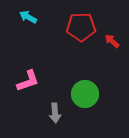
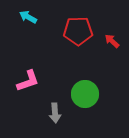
red pentagon: moved 3 px left, 4 px down
